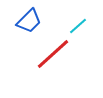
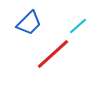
blue trapezoid: moved 2 px down
